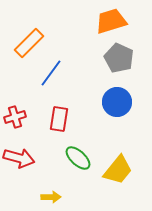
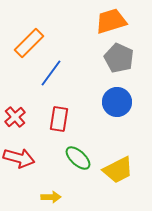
red cross: rotated 25 degrees counterclockwise
yellow trapezoid: rotated 24 degrees clockwise
